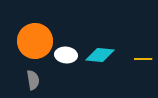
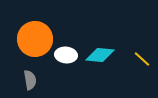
orange circle: moved 2 px up
yellow line: moved 1 px left; rotated 42 degrees clockwise
gray semicircle: moved 3 px left
